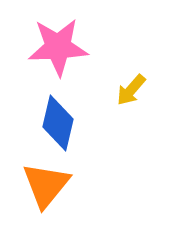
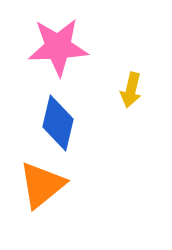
yellow arrow: rotated 28 degrees counterclockwise
orange triangle: moved 4 px left; rotated 12 degrees clockwise
